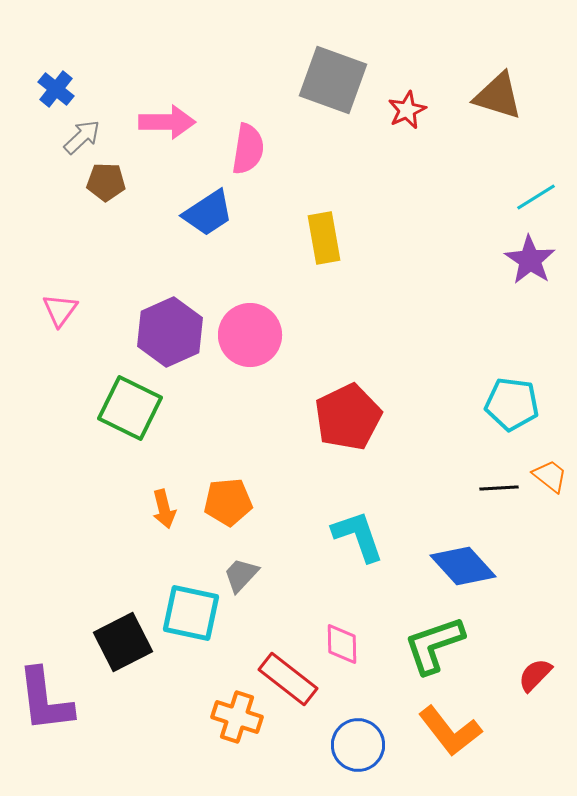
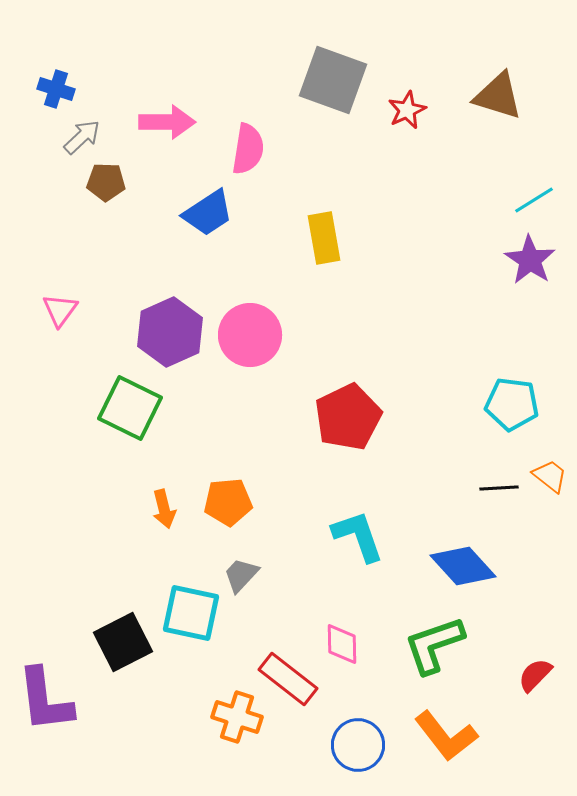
blue cross: rotated 21 degrees counterclockwise
cyan line: moved 2 px left, 3 px down
orange L-shape: moved 4 px left, 5 px down
